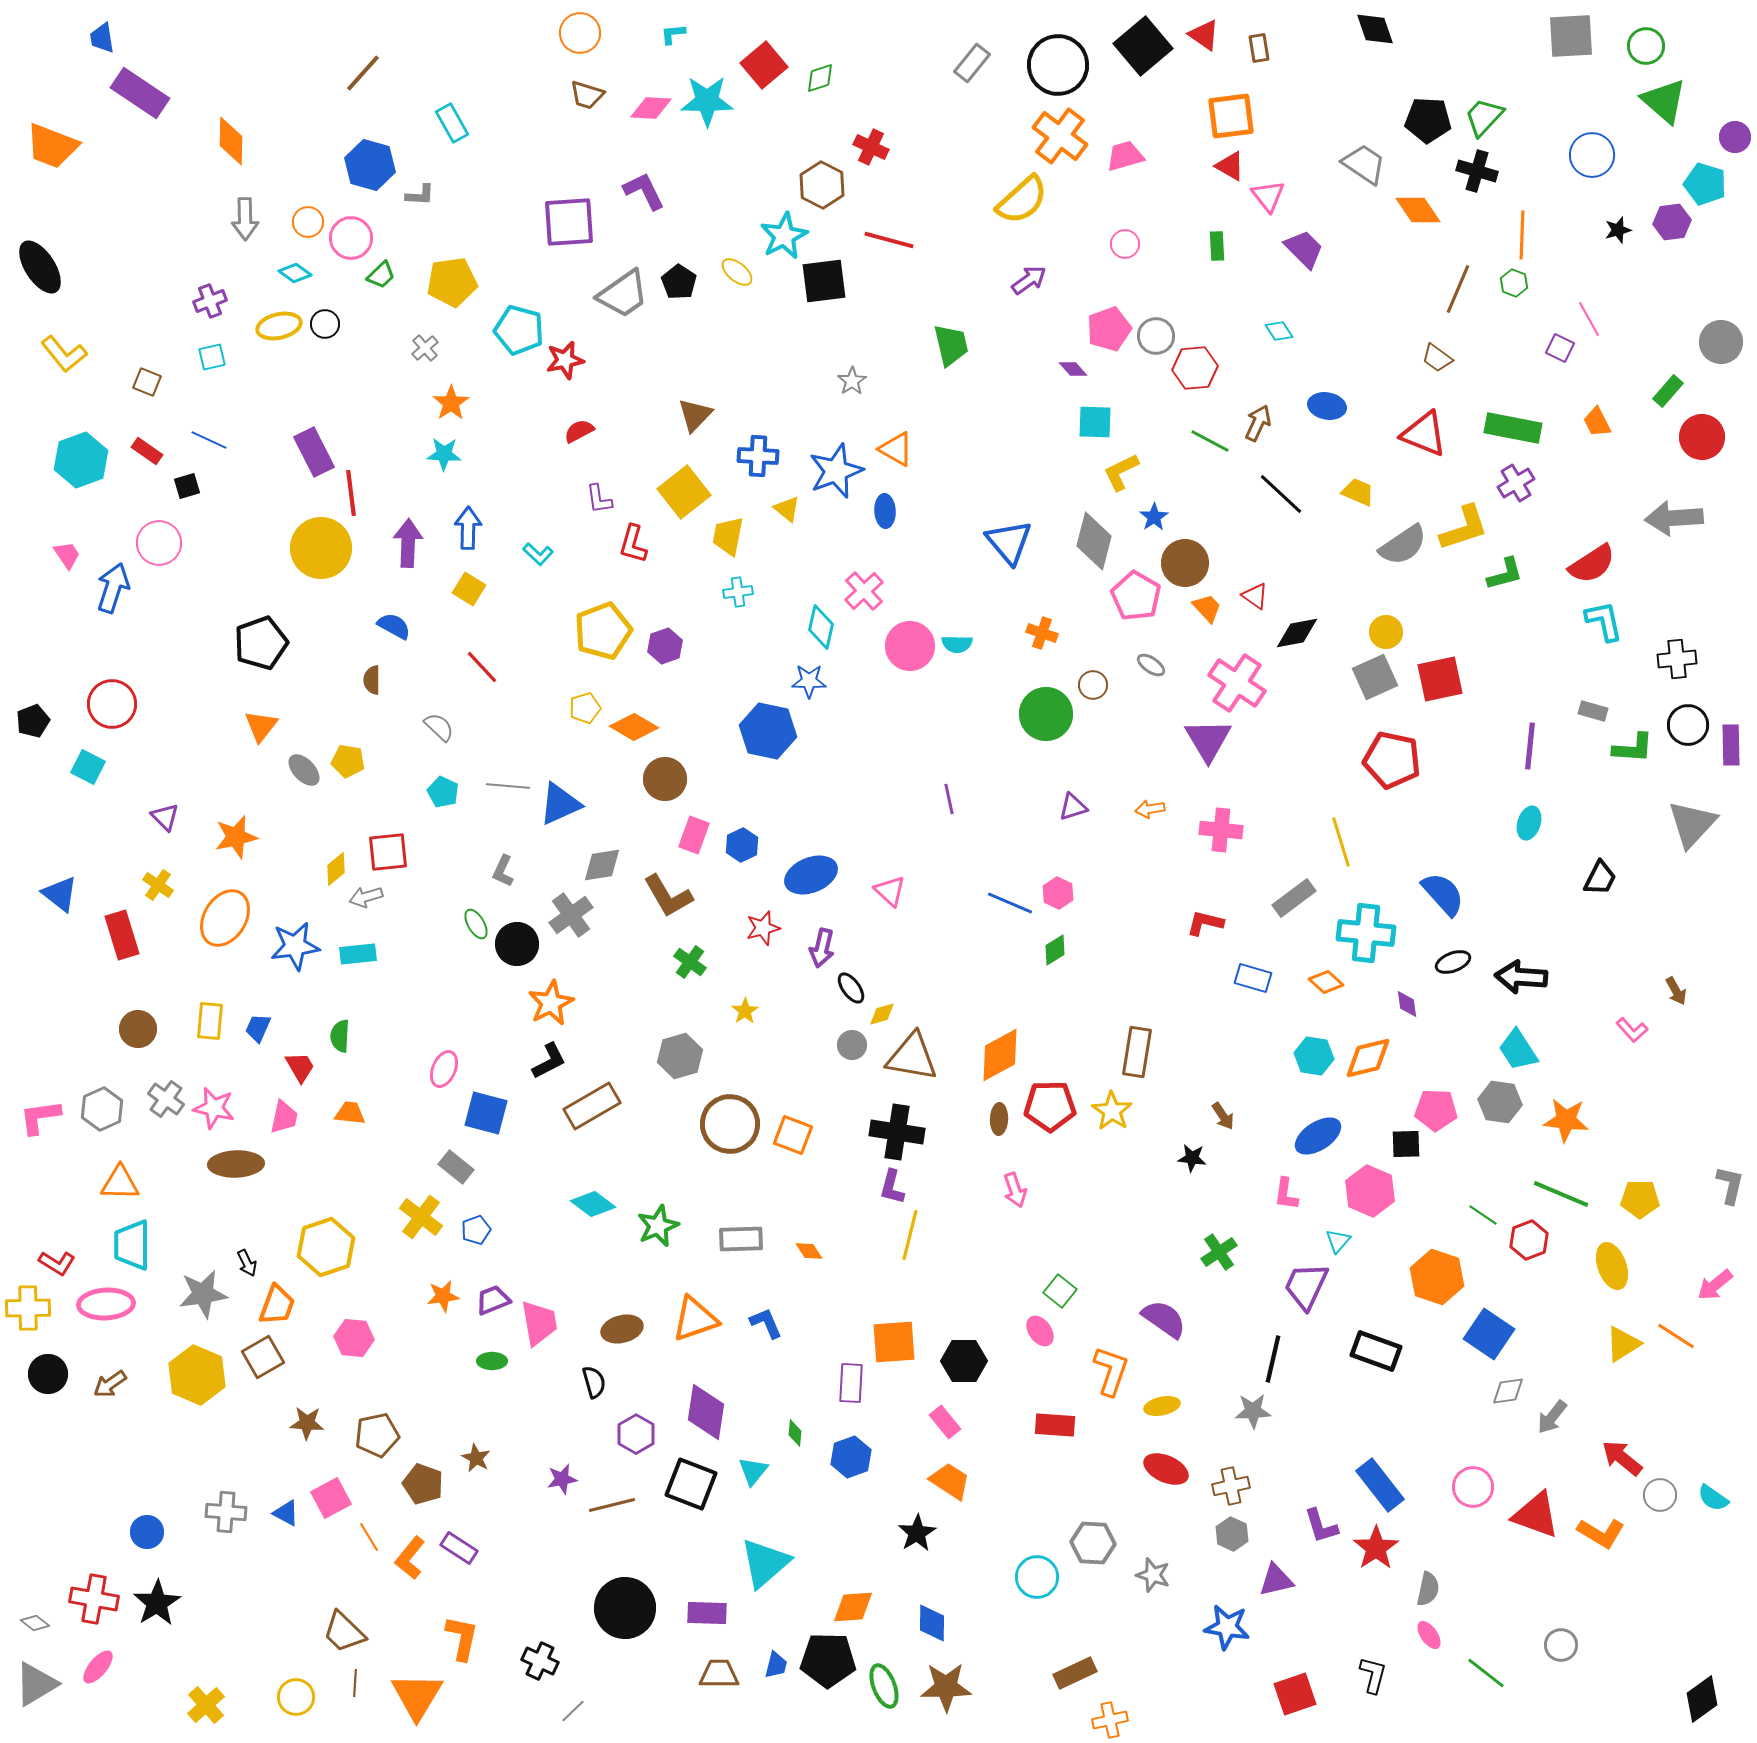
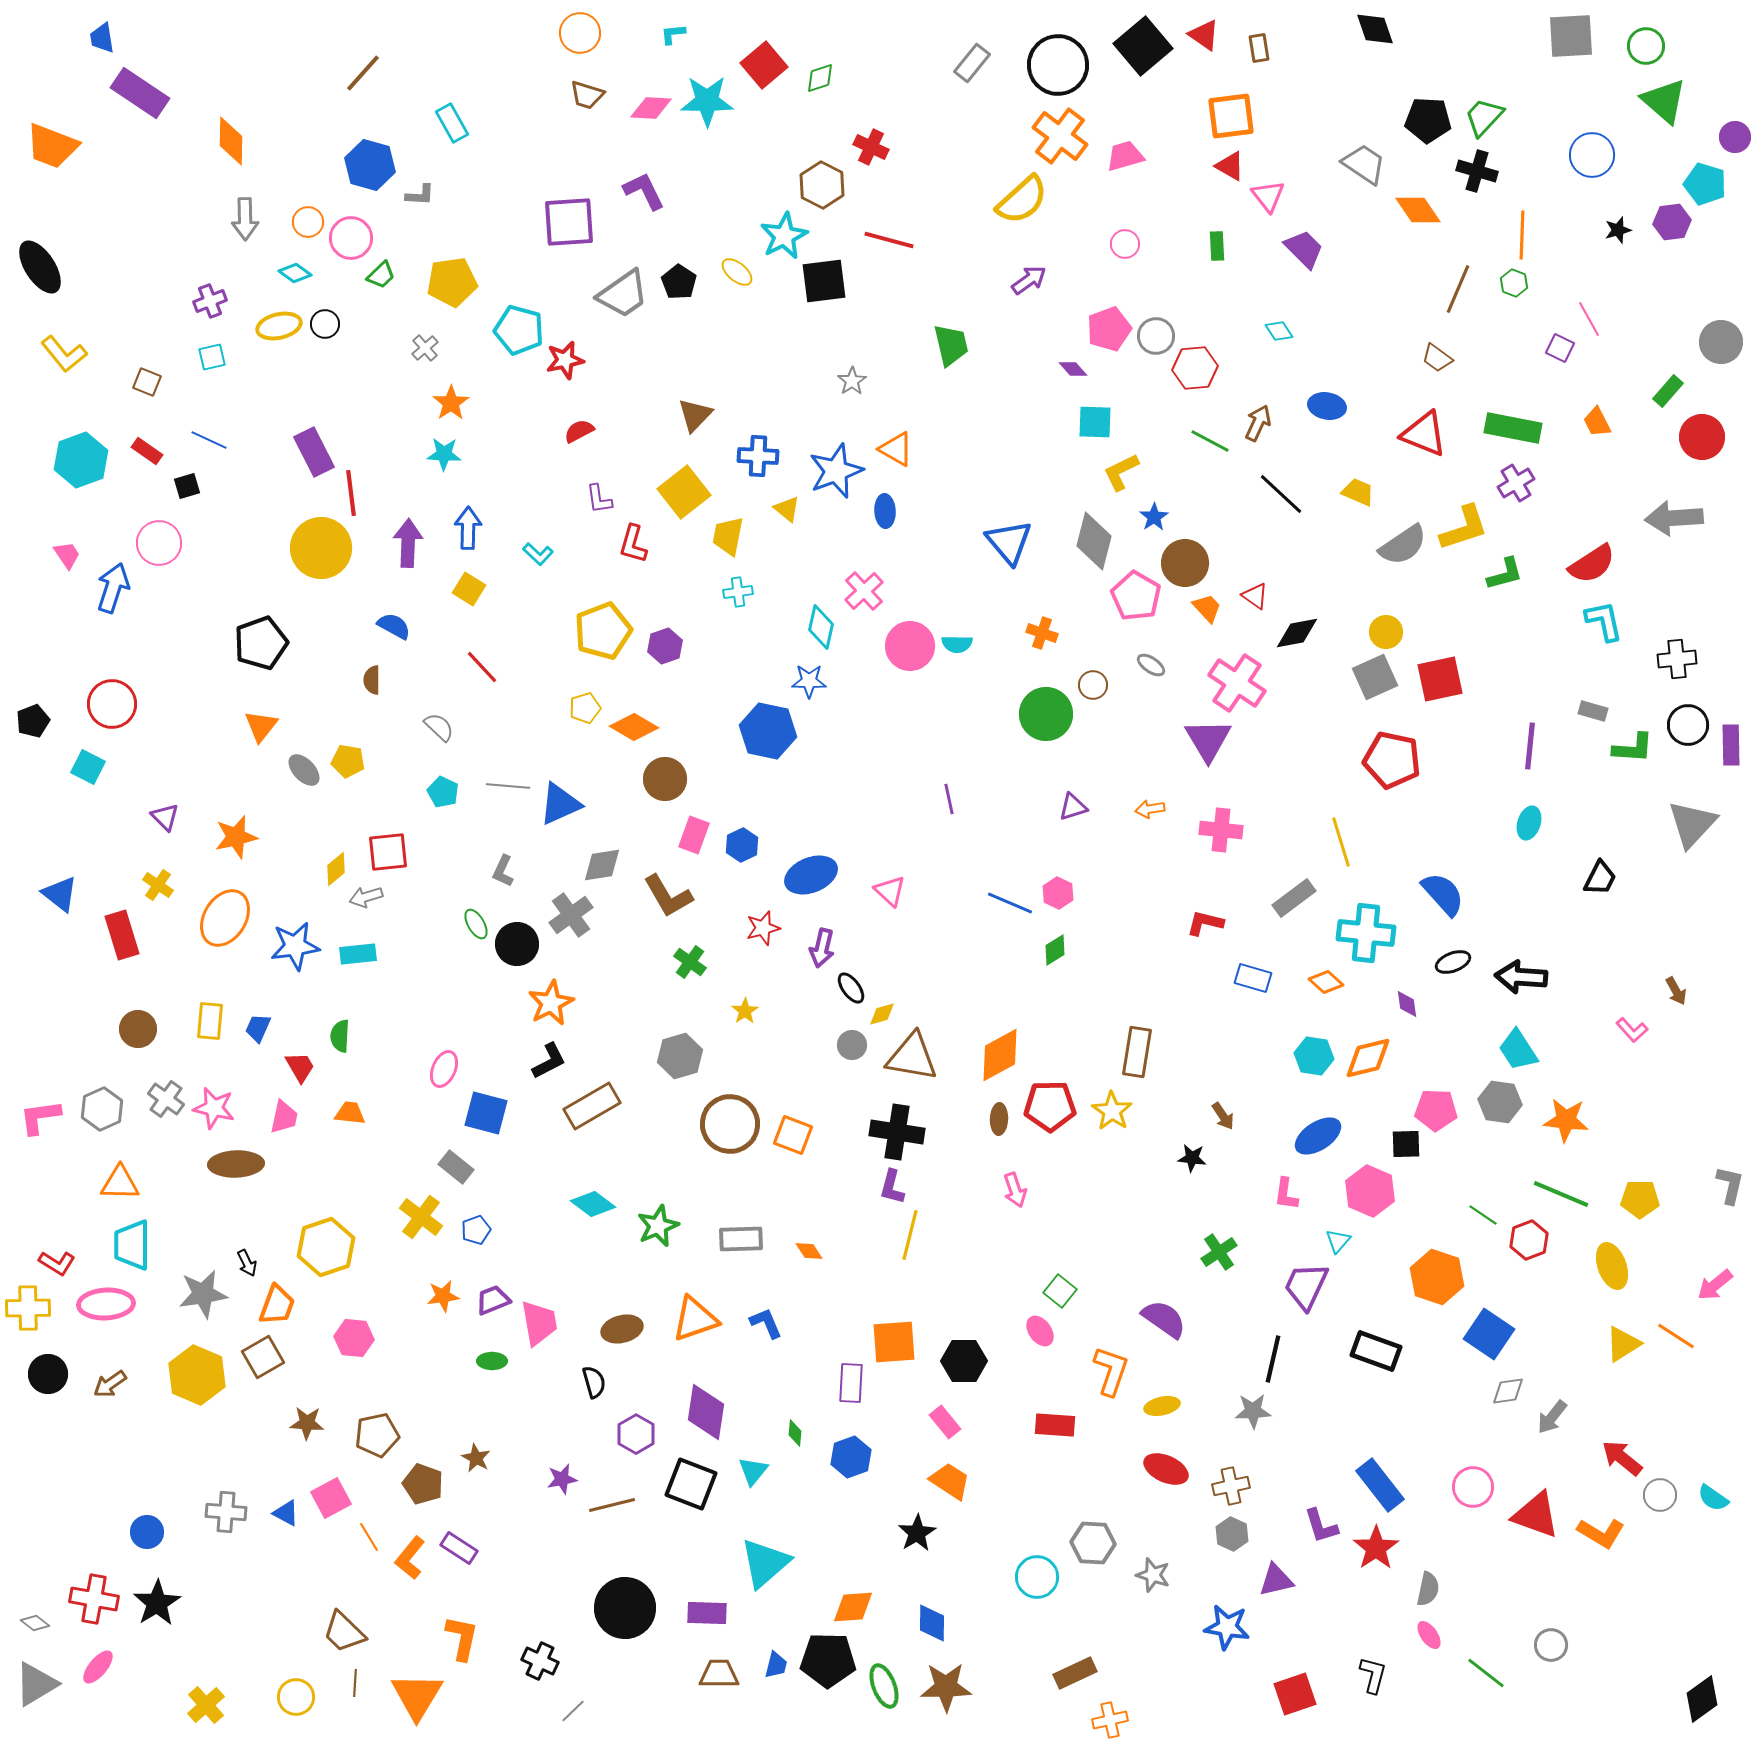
gray circle at (1561, 1645): moved 10 px left
